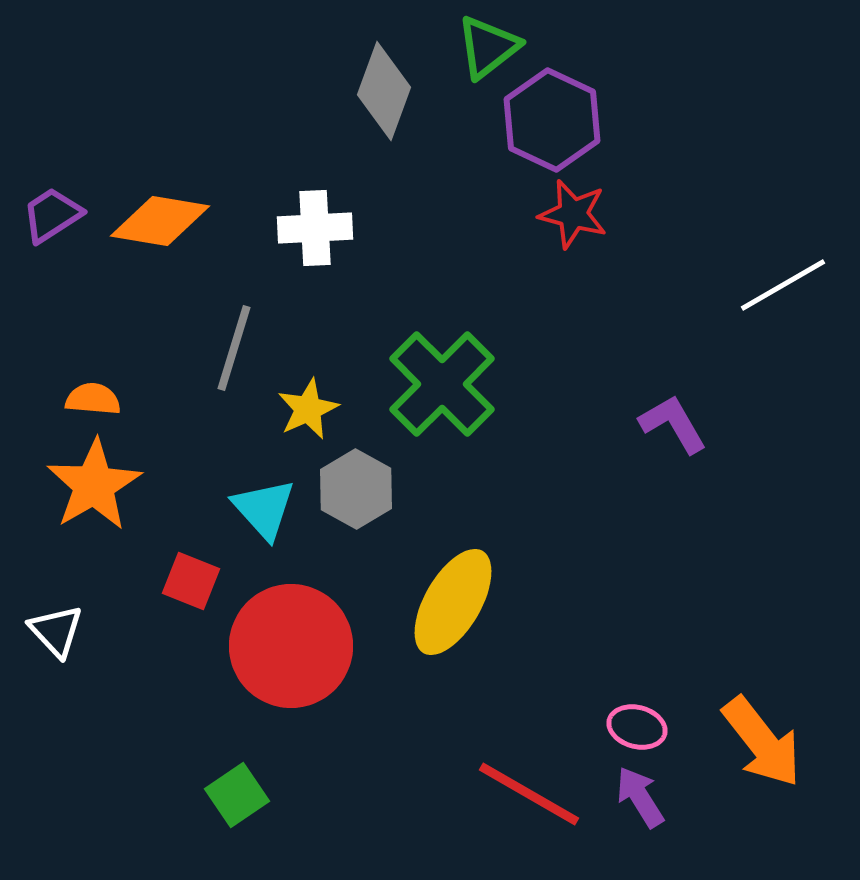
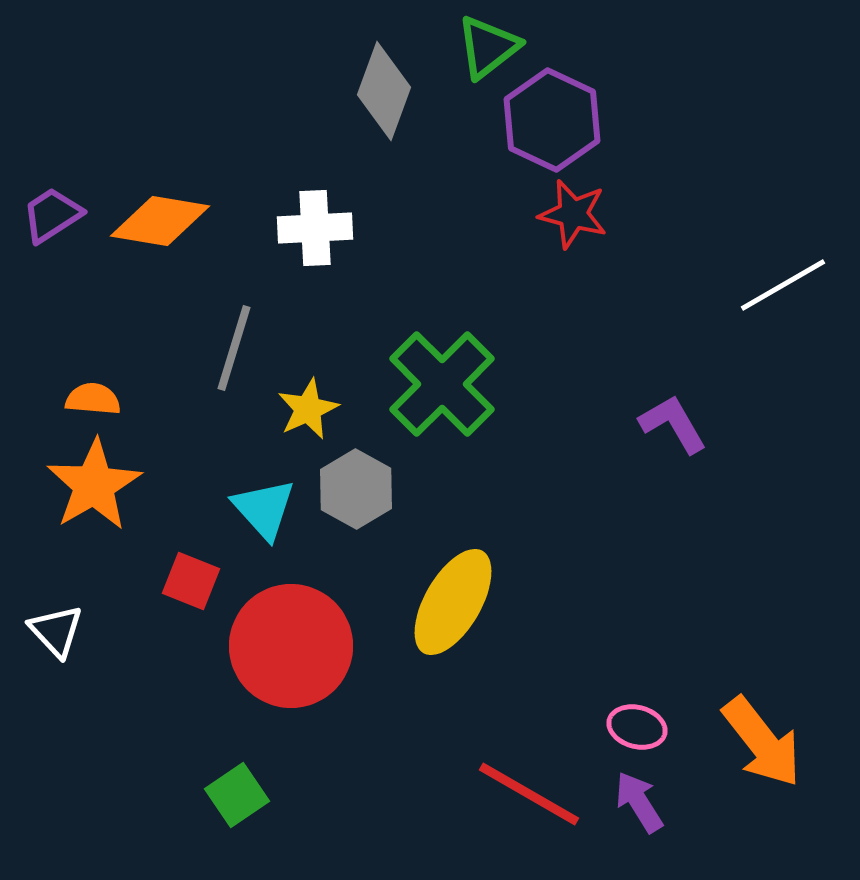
purple arrow: moved 1 px left, 5 px down
